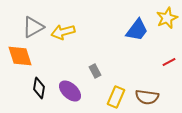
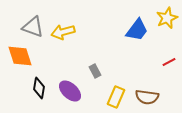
gray triangle: rotated 50 degrees clockwise
